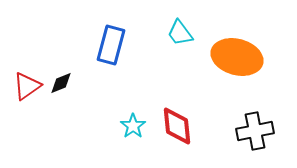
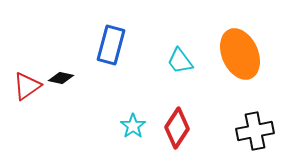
cyan trapezoid: moved 28 px down
orange ellipse: moved 3 px right, 3 px up; rotated 51 degrees clockwise
black diamond: moved 5 px up; rotated 35 degrees clockwise
red diamond: moved 2 px down; rotated 39 degrees clockwise
